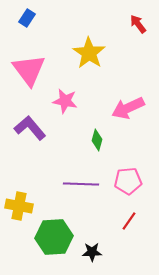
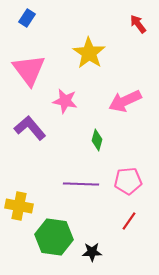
pink arrow: moved 3 px left, 7 px up
green hexagon: rotated 12 degrees clockwise
